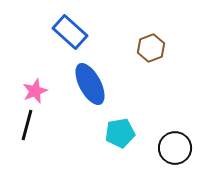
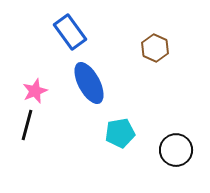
blue rectangle: rotated 12 degrees clockwise
brown hexagon: moved 4 px right; rotated 16 degrees counterclockwise
blue ellipse: moved 1 px left, 1 px up
black circle: moved 1 px right, 2 px down
